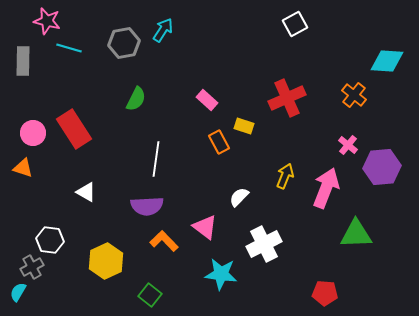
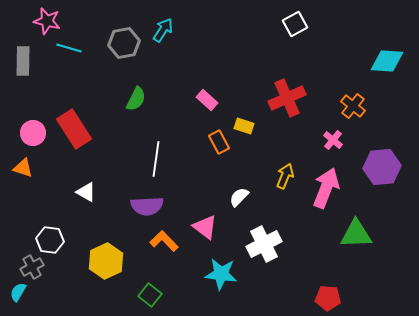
orange cross: moved 1 px left, 11 px down
pink cross: moved 15 px left, 5 px up
red pentagon: moved 3 px right, 5 px down
